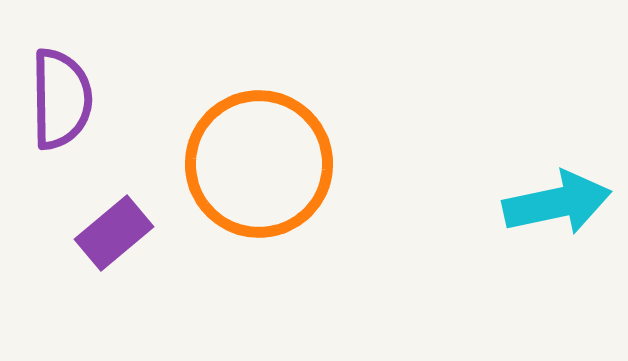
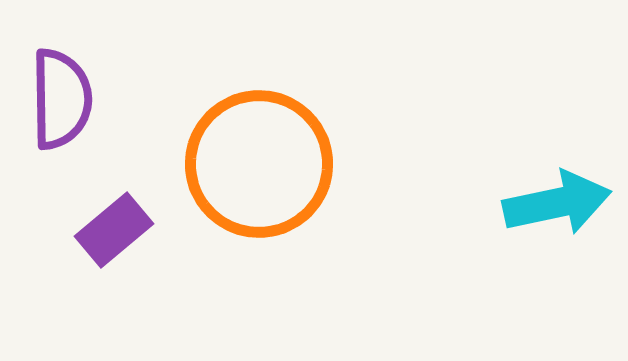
purple rectangle: moved 3 px up
